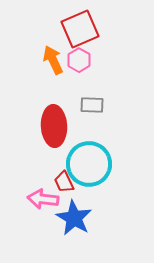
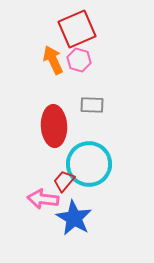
red square: moved 3 px left
pink hexagon: rotated 15 degrees counterclockwise
red trapezoid: moved 1 px up; rotated 65 degrees clockwise
